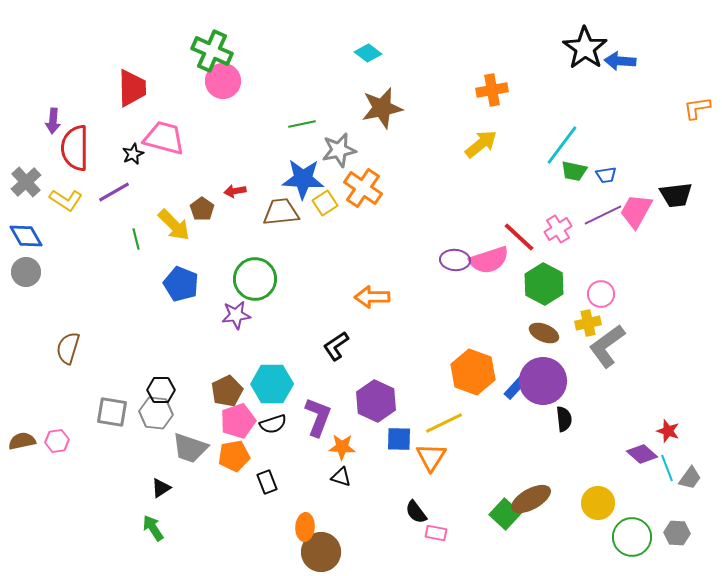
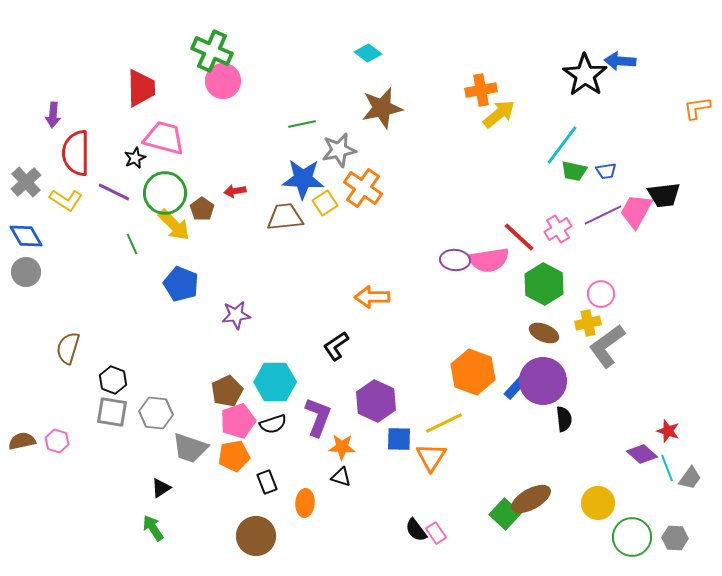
black star at (585, 48): moved 27 px down
red trapezoid at (132, 88): moved 9 px right
orange cross at (492, 90): moved 11 px left
purple arrow at (53, 121): moved 6 px up
yellow arrow at (481, 144): moved 18 px right, 30 px up
red semicircle at (75, 148): moved 1 px right, 5 px down
black star at (133, 154): moved 2 px right, 4 px down
blue trapezoid at (606, 175): moved 4 px up
purple line at (114, 192): rotated 56 degrees clockwise
black trapezoid at (676, 195): moved 12 px left
brown trapezoid at (281, 212): moved 4 px right, 5 px down
green line at (136, 239): moved 4 px left, 5 px down; rotated 10 degrees counterclockwise
pink semicircle at (489, 260): rotated 9 degrees clockwise
green circle at (255, 279): moved 90 px left, 86 px up
cyan hexagon at (272, 384): moved 3 px right, 2 px up
black hexagon at (161, 390): moved 48 px left, 10 px up; rotated 20 degrees clockwise
pink hexagon at (57, 441): rotated 25 degrees clockwise
black semicircle at (416, 512): moved 18 px down
orange ellipse at (305, 527): moved 24 px up
pink rectangle at (436, 533): rotated 45 degrees clockwise
gray hexagon at (677, 533): moved 2 px left, 5 px down
brown circle at (321, 552): moved 65 px left, 16 px up
